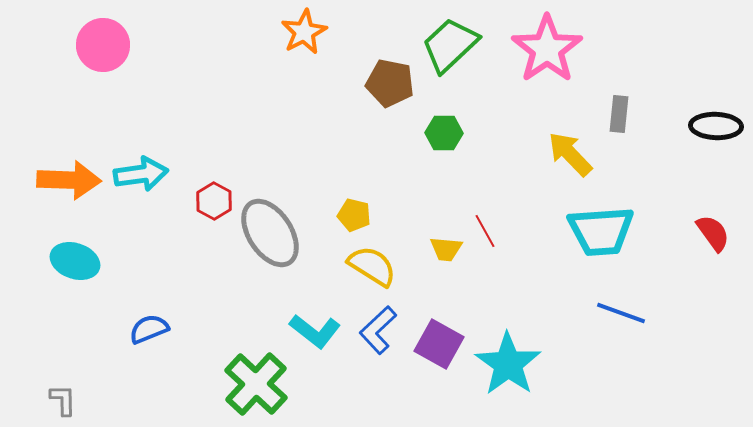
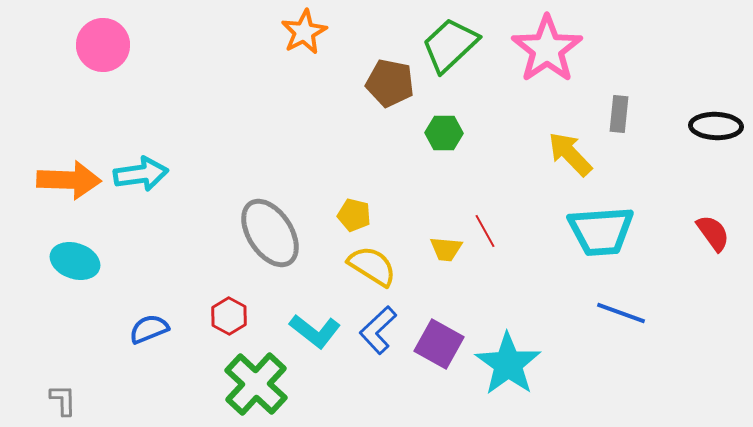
red hexagon: moved 15 px right, 115 px down
